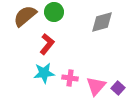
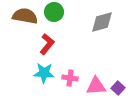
brown semicircle: rotated 50 degrees clockwise
cyan star: rotated 10 degrees clockwise
pink triangle: rotated 45 degrees clockwise
